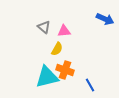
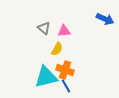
gray triangle: moved 1 px down
cyan triangle: moved 1 px left
blue line: moved 24 px left, 1 px down
